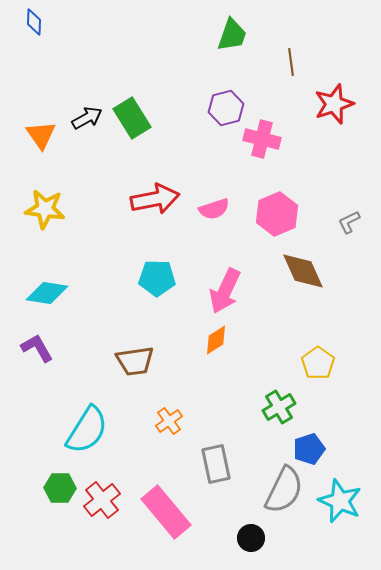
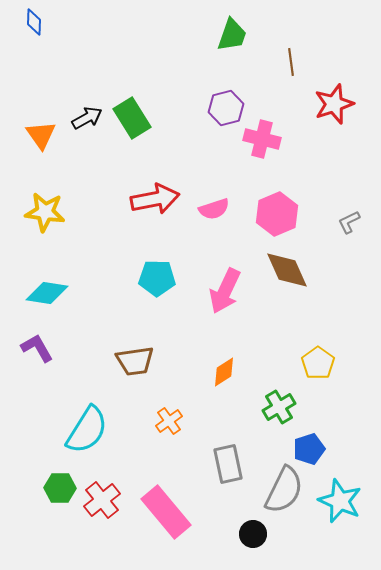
yellow star: moved 3 px down
brown diamond: moved 16 px left, 1 px up
orange diamond: moved 8 px right, 32 px down
gray rectangle: moved 12 px right
black circle: moved 2 px right, 4 px up
